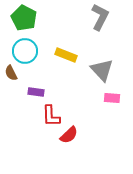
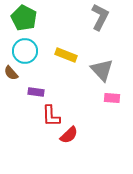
brown semicircle: rotated 14 degrees counterclockwise
